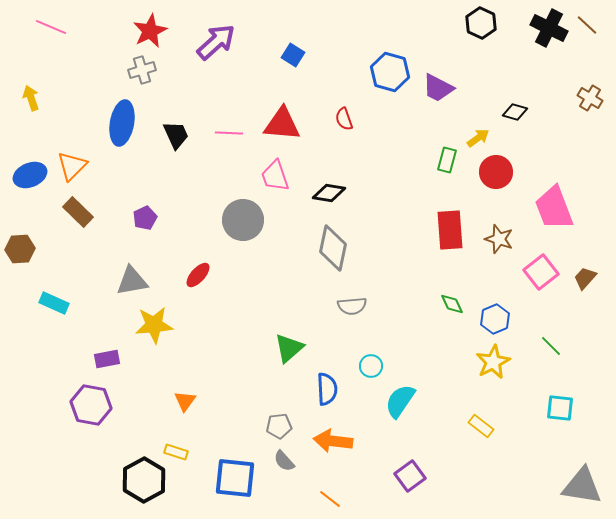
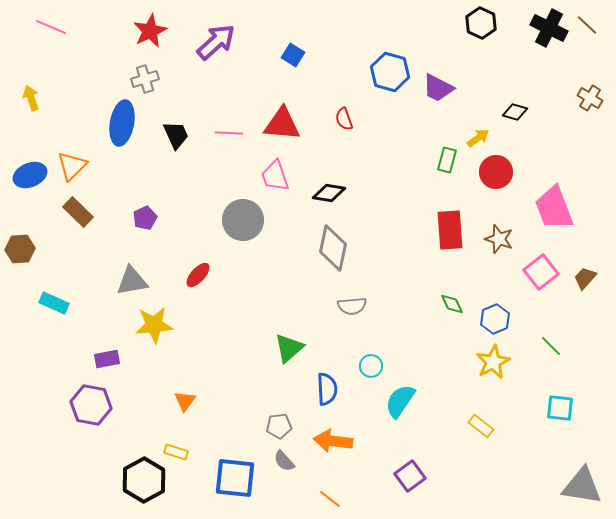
gray cross at (142, 70): moved 3 px right, 9 px down
